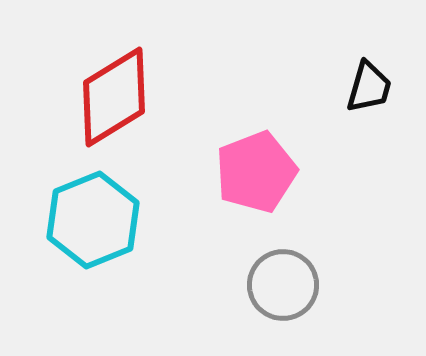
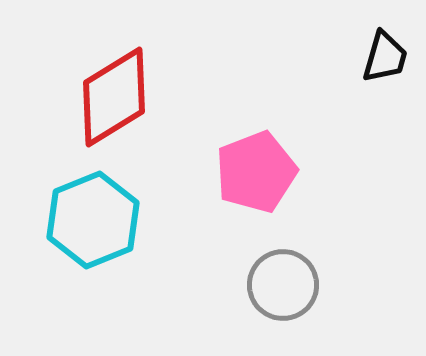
black trapezoid: moved 16 px right, 30 px up
